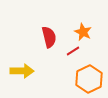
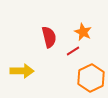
orange hexagon: moved 2 px right, 1 px up
